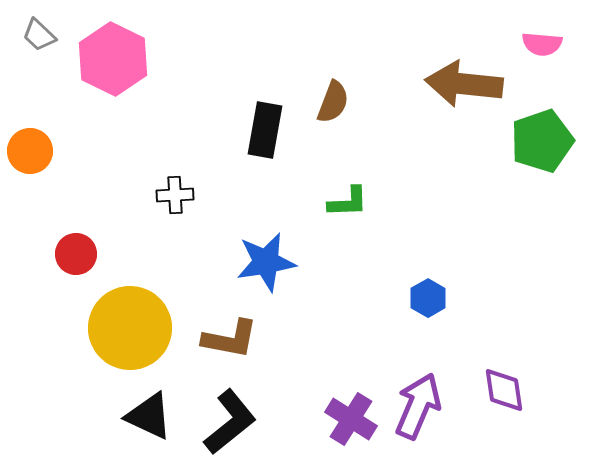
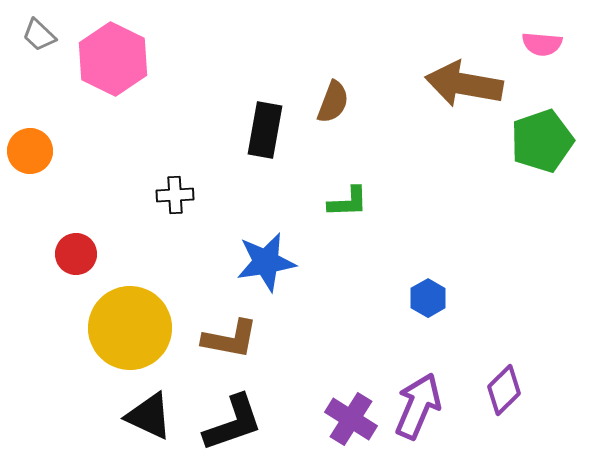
brown arrow: rotated 4 degrees clockwise
purple diamond: rotated 54 degrees clockwise
black L-shape: moved 3 px right, 1 px down; rotated 20 degrees clockwise
